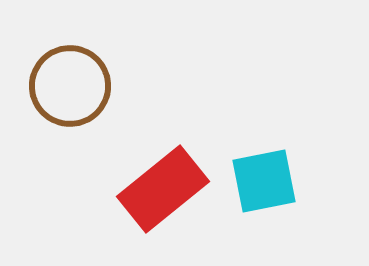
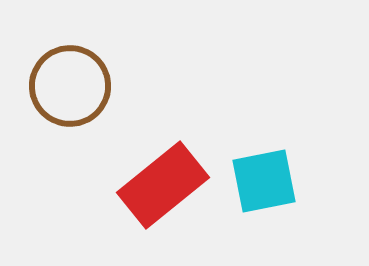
red rectangle: moved 4 px up
